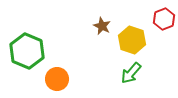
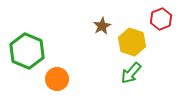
red hexagon: moved 3 px left
brown star: rotated 18 degrees clockwise
yellow hexagon: moved 2 px down
